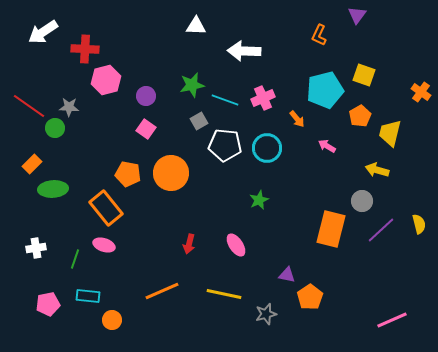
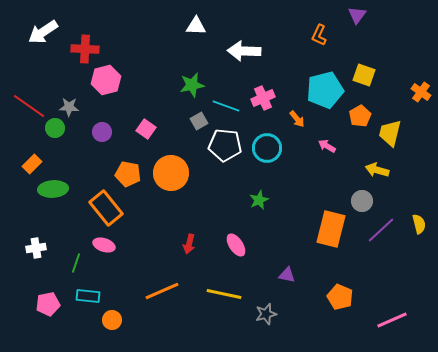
purple circle at (146, 96): moved 44 px left, 36 px down
cyan line at (225, 100): moved 1 px right, 6 px down
green line at (75, 259): moved 1 px right, 4 px down
orange pentagon at (310, 297): moved 30 px right; rotated 15 degrees counterclockwise
